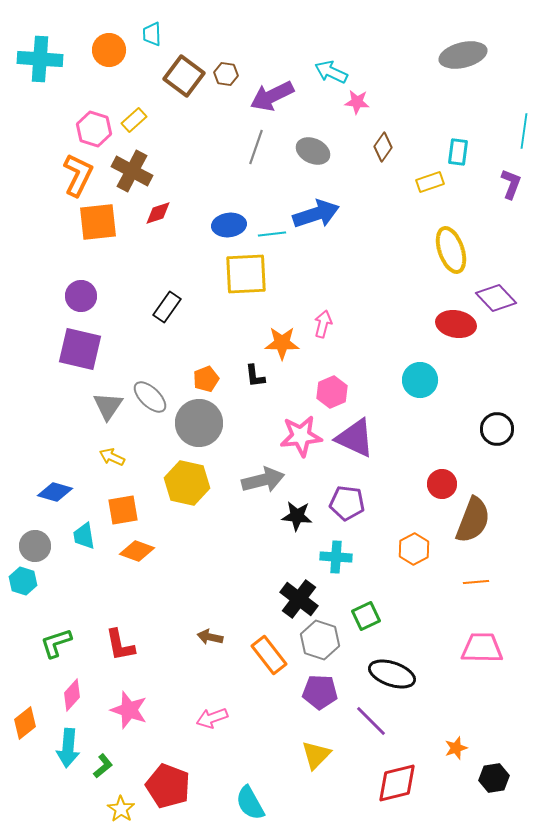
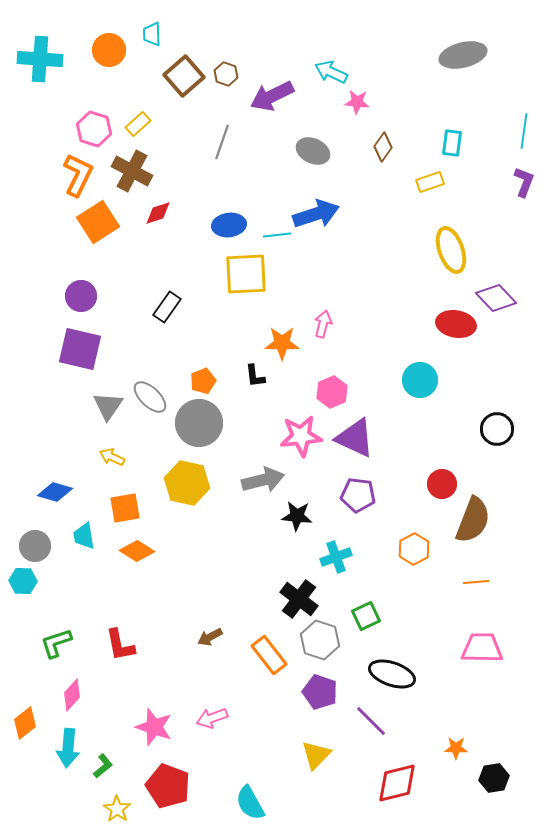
brown hexagon at (226, 74): rotated 10 degrees clockwise
brown square at (184, 76): rotated 12 degrees clockwise
yellow rectangle at (134, 120): moved 4 px right, 4 px down
gray line at (256, 147): moved 34 px left, 5 px up
cyan rectangle at (458, 152): moved 6 px left, 9 px up
purple L-shape at (511, 184): moved 13 px right, 2 px up
orange square at (98, 222): rotated 27 degrees counterclockwise
cyan line at (272, 234): moved 5 px right, 1 px down
orange pentagon at (206, 379): moved 3 px left, 2 px down
purple pentagon at (347, 503): moved 11 px right, 8 px up
orange square at (123, 510): moved 2 px right, 2 px up
orange diamond at (137, 551): rotated 12 degrees clockwise
cyan cross at (336, 557): rotated 24 degrees counterclockwise
cyan hexagon at (23, 581): rotated 16 degrees counterclockwise
brown arrow at (210, 637): rotated 40 degrees counterclockwise
purple pentagon at (320, 692): rotated 16 degrees clockwise
pink star at (129, 710): moved 25 px right, 17 px down
orange star at (456, 748): rotated 20 degrees clockwise
yellow star at (121, 809): moved 4 px left
